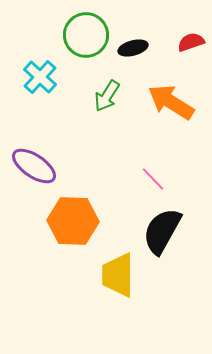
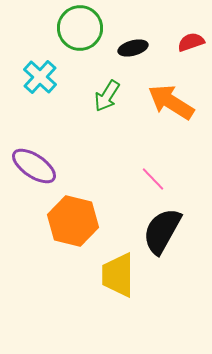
green circle: moved 6 px left, 7 px up
orange hexagon: rotated 12 degrees clockwise
